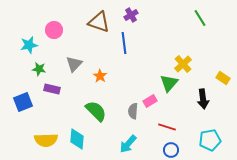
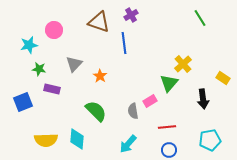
gray semicircle: rotated 14 degrees counterclockwise
red line: rotated 24 degrees counterclockwise
blue circle: moved 2 px left
